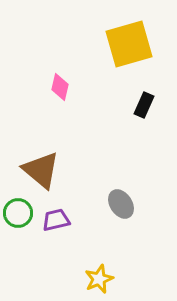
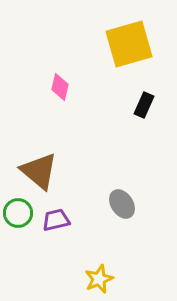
brown triangle: moved 2 px left, 1 px down
gray ellipse: moved 1 px right
